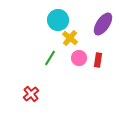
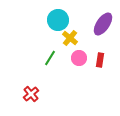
red rectangle: moved 2 px right
